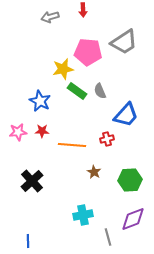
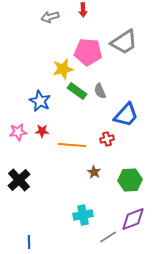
black cross: moved 13 px left, 1 px up
gray line: rotated 72 degrees clockwise
blue line: moved 1 px right, 1 px down
